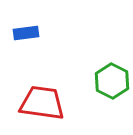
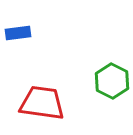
blue rectangle: moved 8 px left
